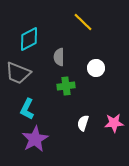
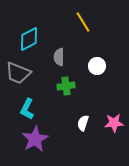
yellow line: rotated 15 degrees clockwise
white circle: moved 1 px right, 2 px up
